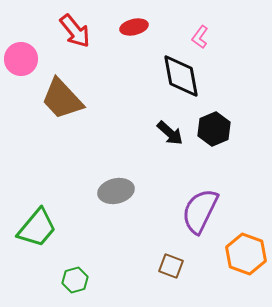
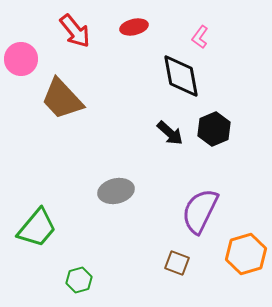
orange hexagon: rotated 24 degrees clockwise
brown square: moved 6 px right, 3 px up
green hexagon: moved 4 px right
